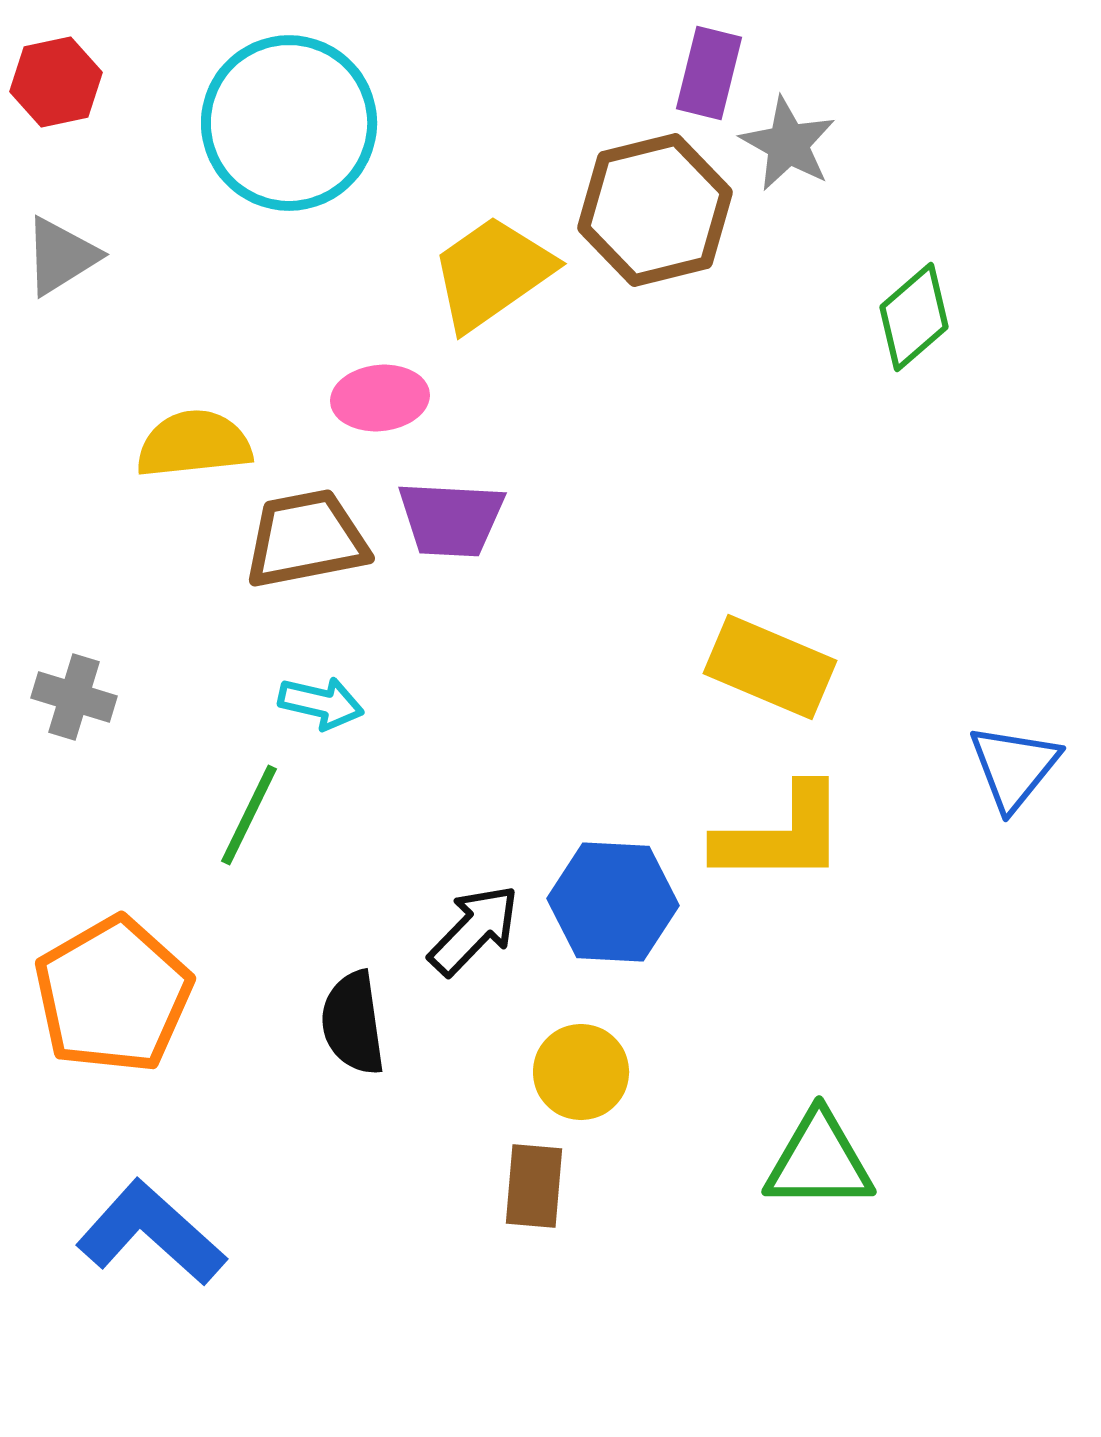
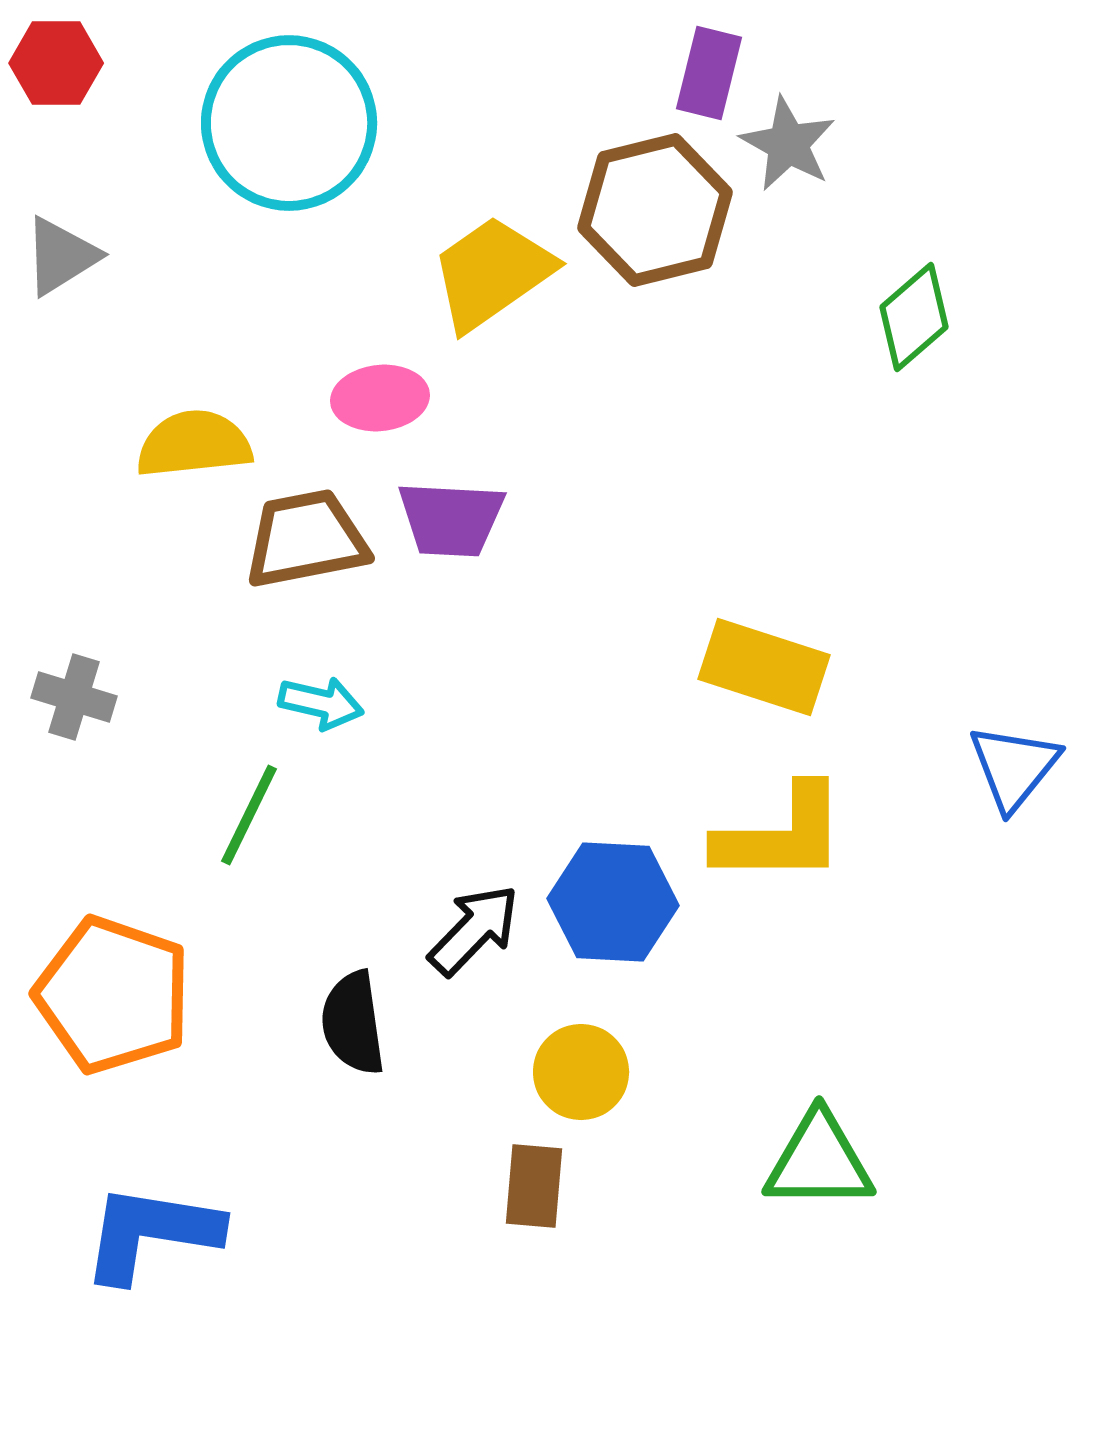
red hexagon: moved 19 px up; rotated 12 degrees clockwise
yellow rectangle: moved 6 px left; rotated 5 degrees counterclockwise
orange pentagon: rotated 23 degrees counterclockwise
blue L-shape: rotated 33 degrees counterclockwise
